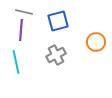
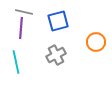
purple line: moved 2 px up
